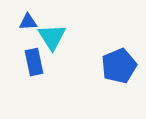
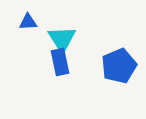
cyan triangle: moved 10 px right, 2 px down
blue rectangle: moved 26 px right
